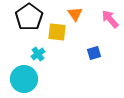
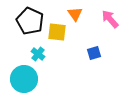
black pentagon: moved 1 px right, 4 px down; rotated 12 degrees counterclockwise
cyan cross: rotated 16 degrees counterclockwise
